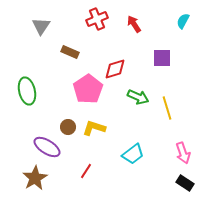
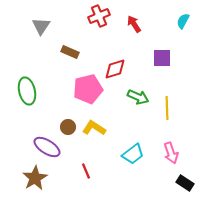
red cross: moved 2 px right, 3 px up
pink pentagon: rotated 20 degrees clockwise
yellow line: rotated 15 degrees clockwise
yellow L-shape: rotated 15 degrees clockwise
pink arrow: moved 12 px left
red line: rotated 56 degrees counterclockwise
